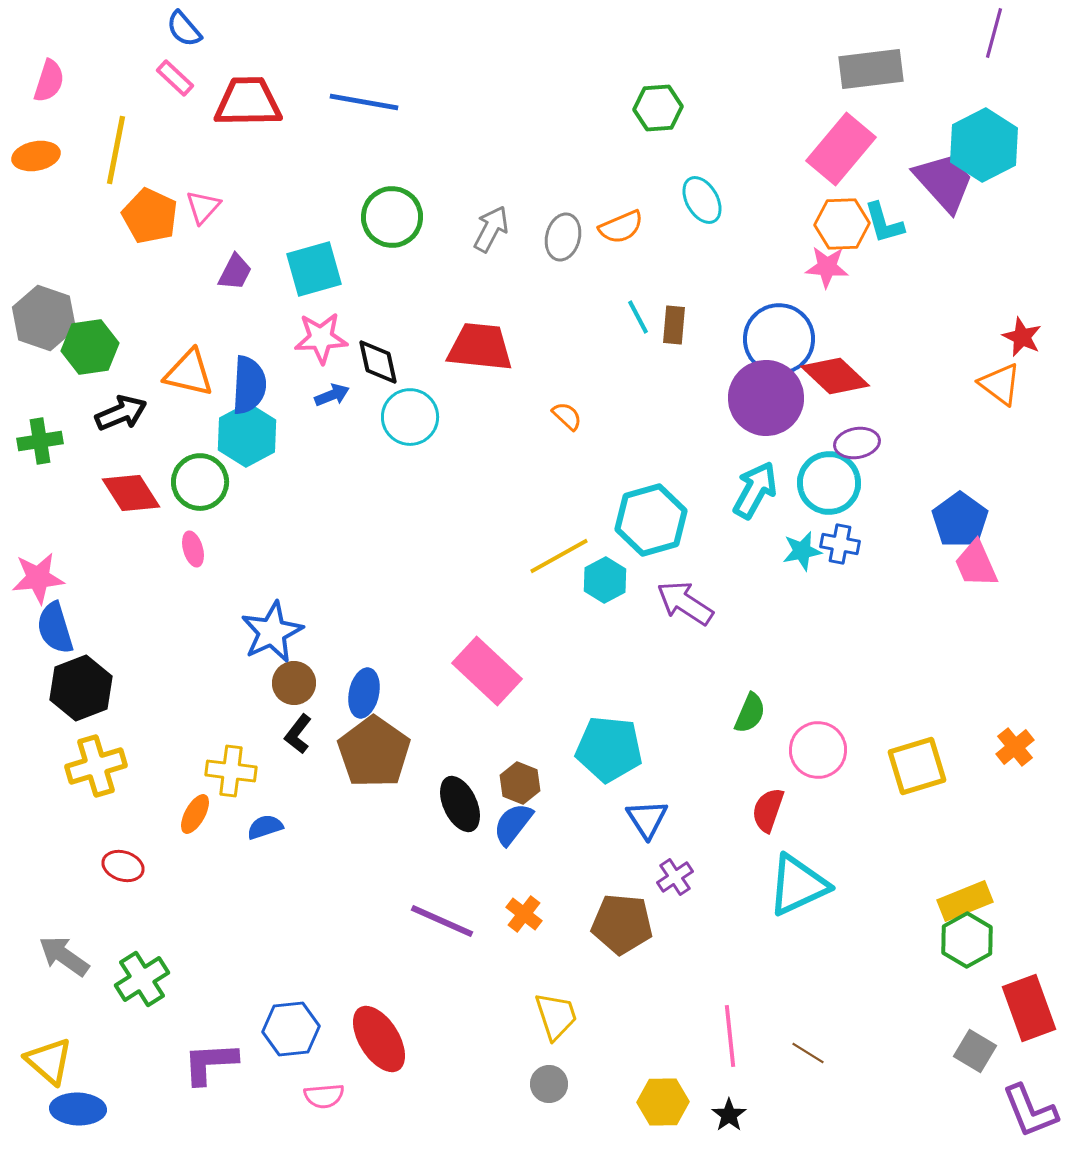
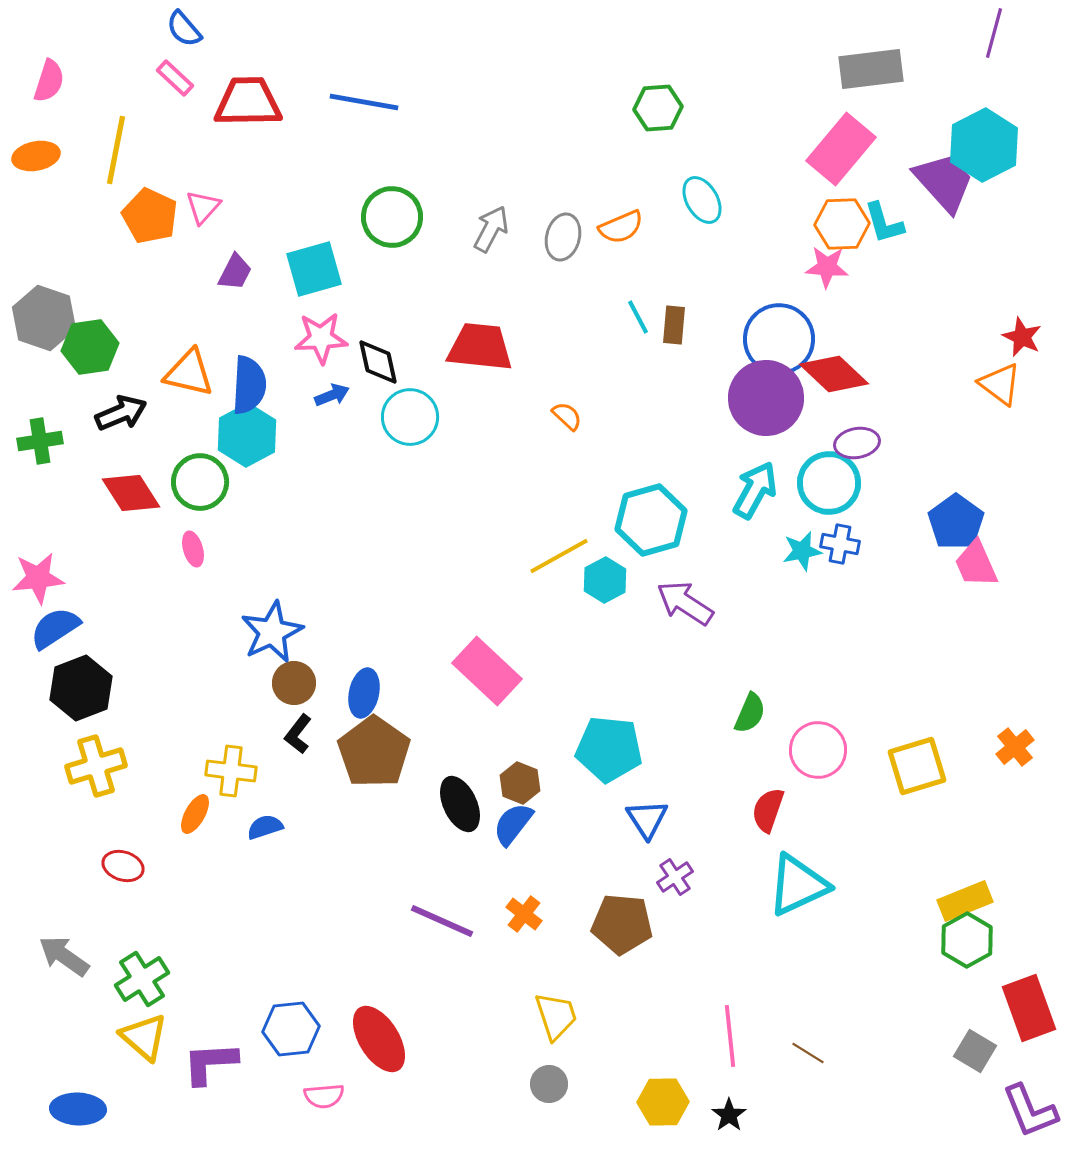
red diamond at (835, 376): moved 1 px left, 2 px up
blue pentagon at (960, 520): moved 4 px left, 2 px down
blue semicircle at (55, 628): rotated 74 degrees clockwise
yellow triangle at (49, 1061): moved 95 px right, 24 px up
